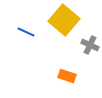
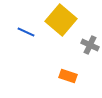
yellow square: moved 3 px left
orange rectangle: moved 1 px right
